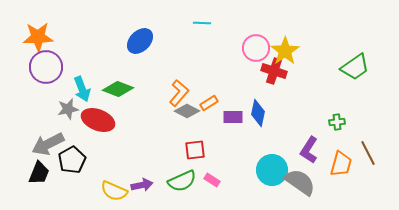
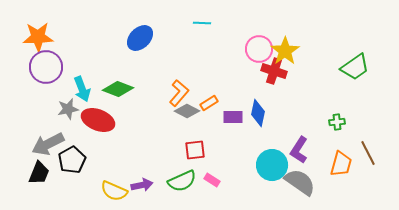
blue ellipse: moved 3 px up
pink circle: moved 3 px right, 1 px down
purple L-shape: moved 10 px left
cyan circle: moved 5 px up
